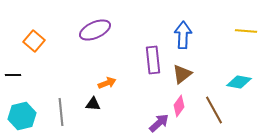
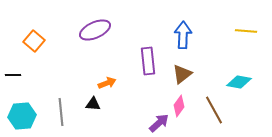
purple rectangle: moved 5 px left, 1 px down
cyan hexagon: rotated 8 degrees clockwise
